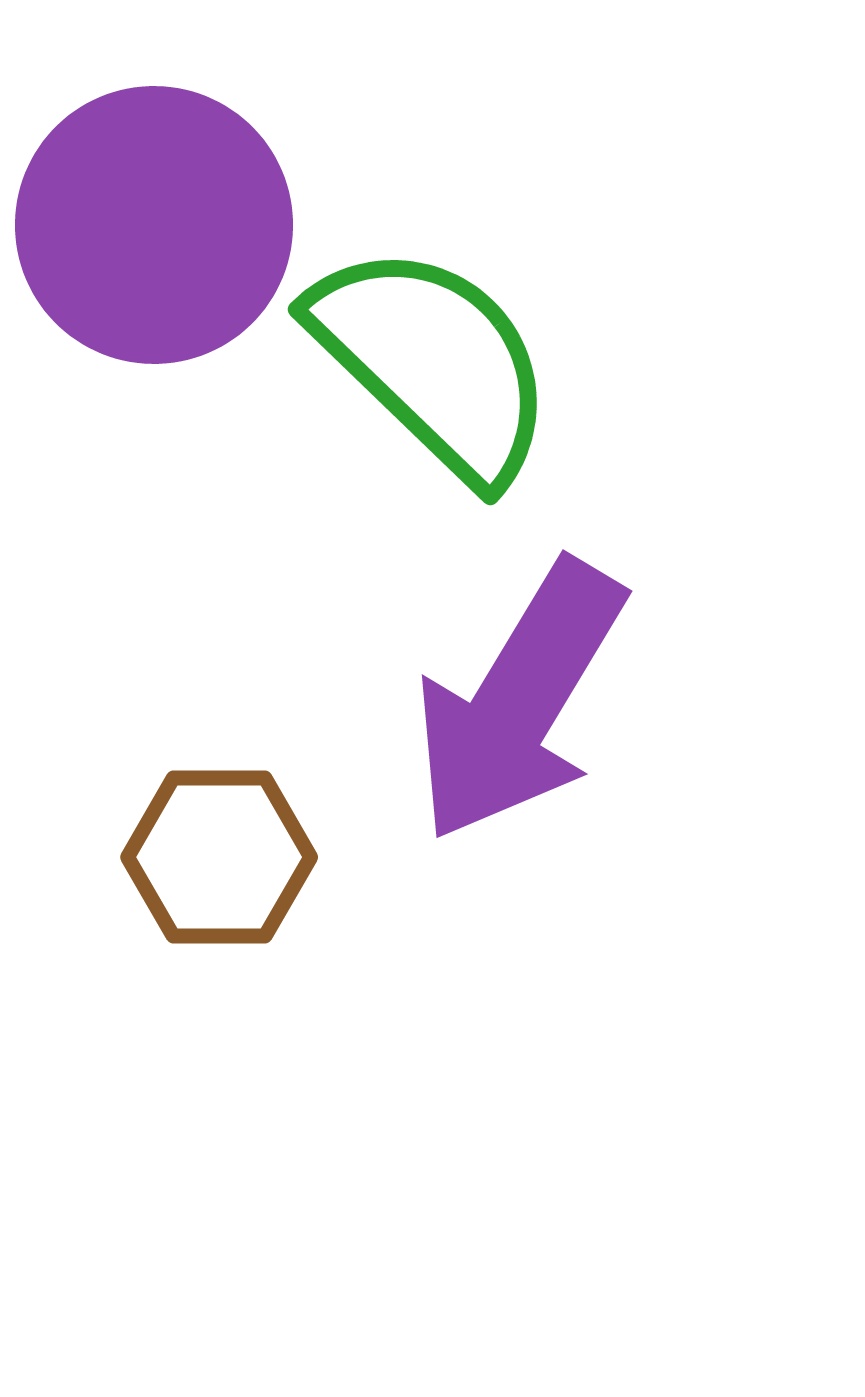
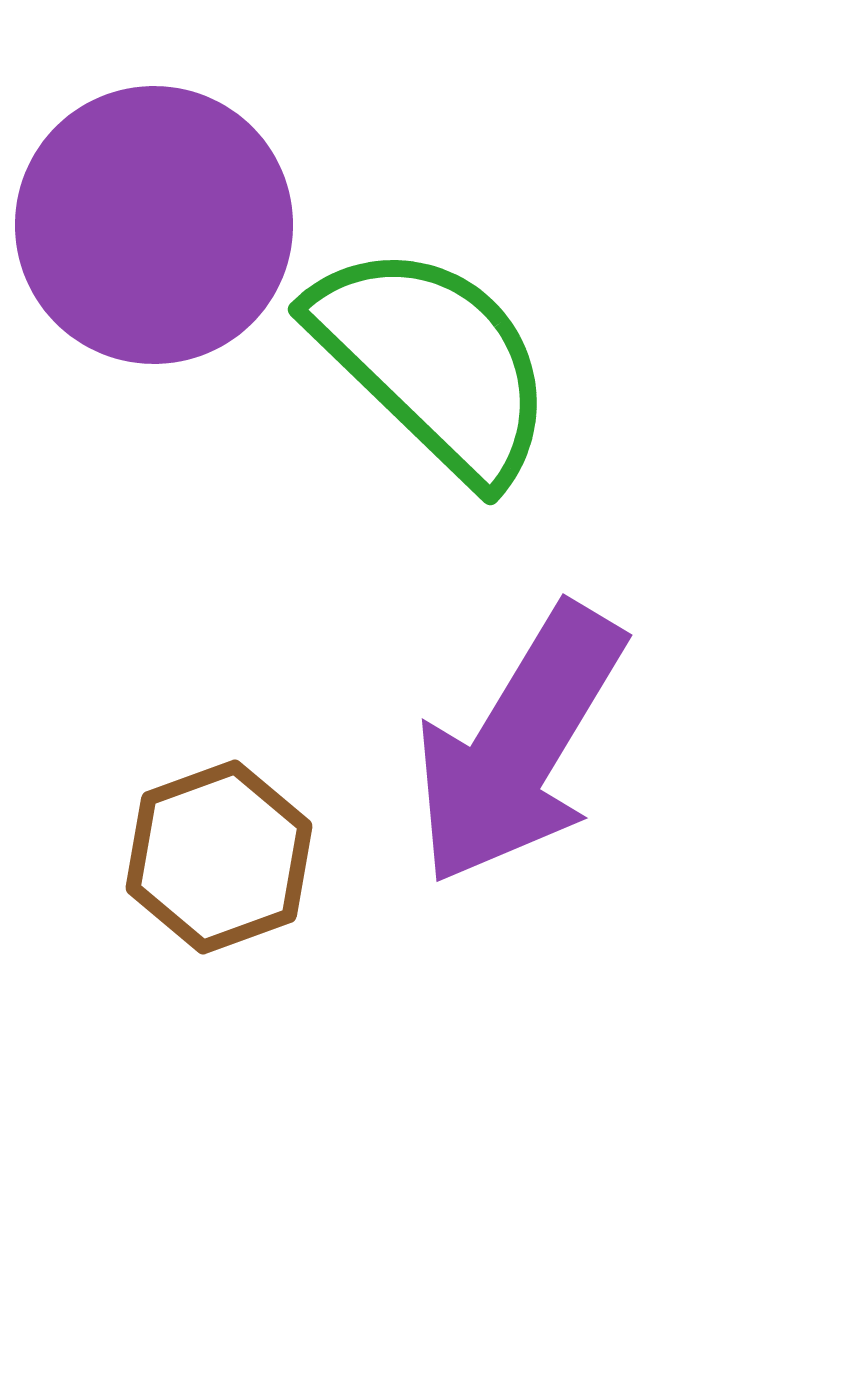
purple arrow: moved 44 px down
brown hexagon: rotated 20 degrees counterclockwise
